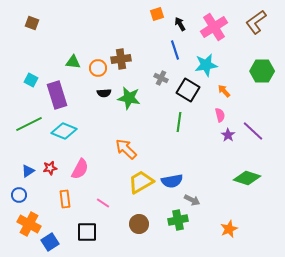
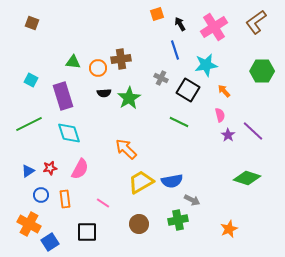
purple rectangle at (57, 95): moved 6 px right, 1 px down
green star at (129, 98): rotated 30 degrees clockwise
green line at (179, 122): rotated 72 degrees counterclockwise
cyan diamond at (64, 131): moved 5 px right, 2 px down; rotated 50 degrees clockwise
blue circle at (19, 195): moved 22 px right
